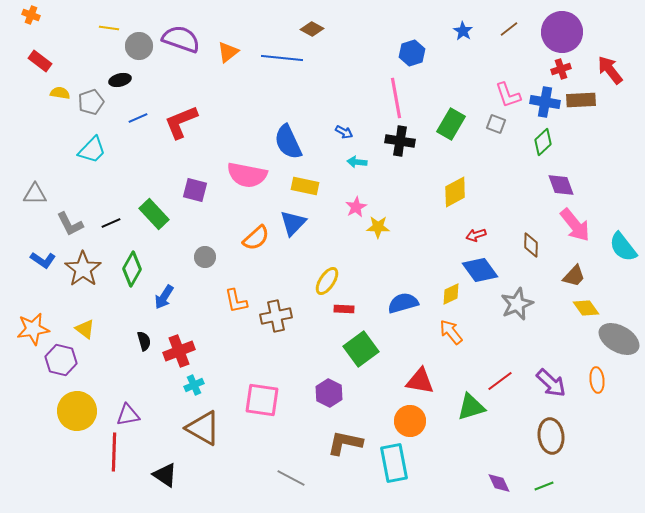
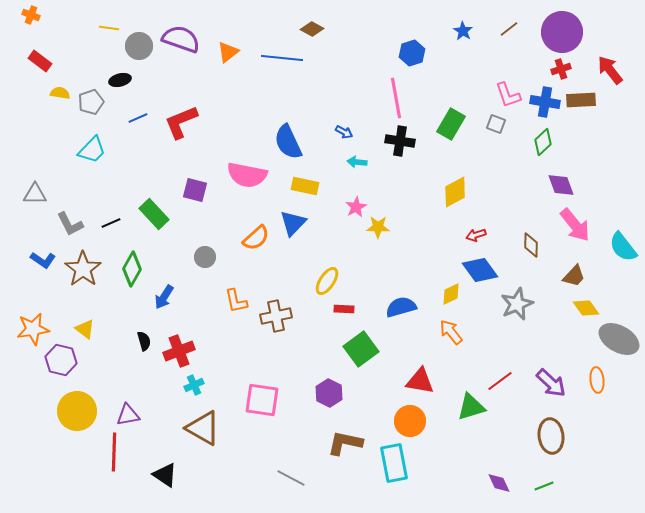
blue semicircle at (403, 303): moved 2 px left, 4 px down
